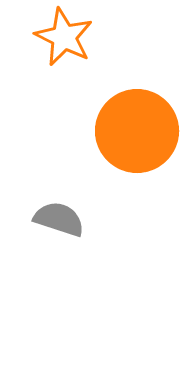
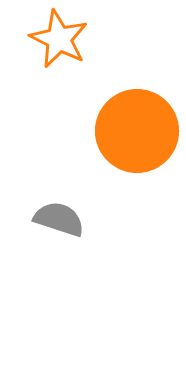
orange star: moved 5 px left, 2 px down
